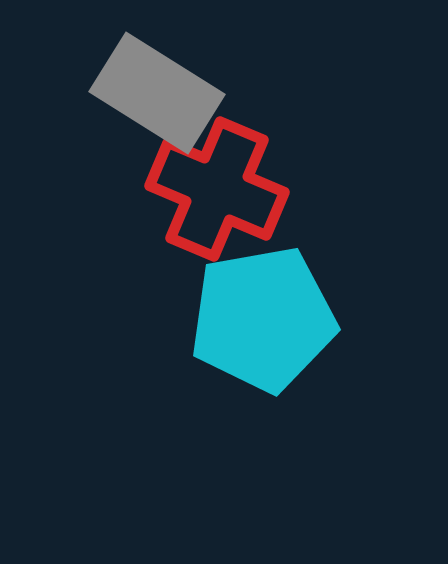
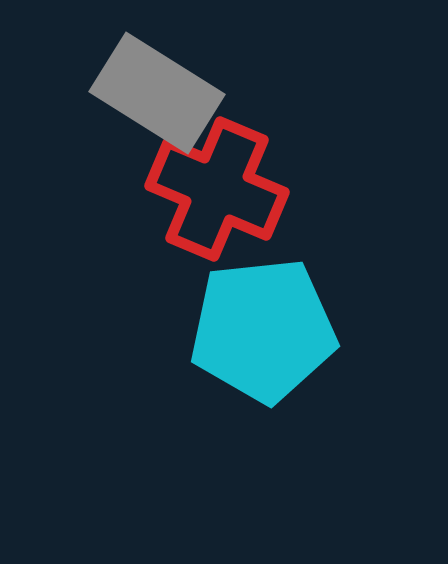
cyan pentagon: moved 11 px down; rotated 4 degrees clockwise
